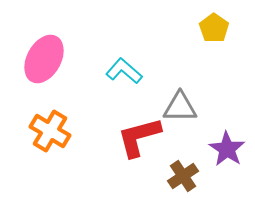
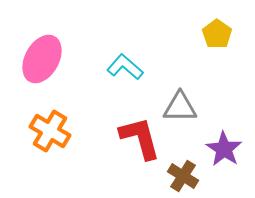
yellow pentagon: moved 3 px right, 6 px down
pink ellipse: moved 2 px left
cyan L-shape: moved 1 px right, 4 px up
red L-shape: moved 1 px right, 1 px down; rotated 90 degrees clockwise
purple star: moved 3 px left
brown cross: rotated 24 degrees counterclockwise
